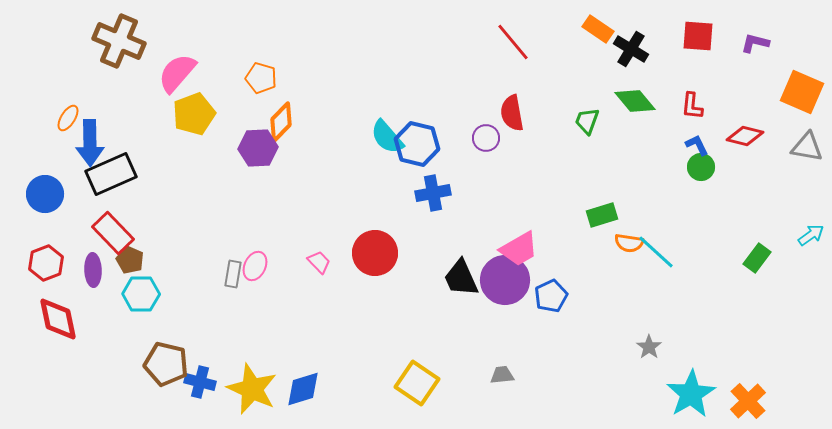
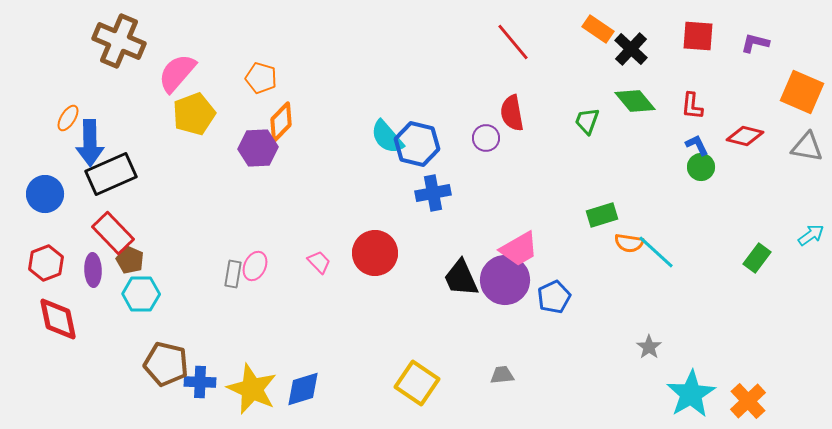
black cross at (631, 49): rotated 12 degrees clockwise
blue pentagon at (551, 296): moved 3 px right, 1 px down
blue cross at (200, 382): rotated 12 degrees counterclockwise
